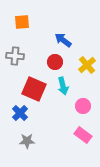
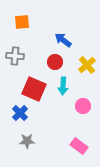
cyan arrow: rotated 18 degrees clockwise
pink rectangle: moved 4 px left, 11 px down
